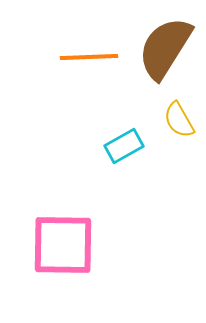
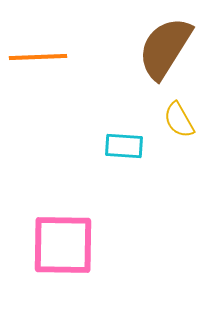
orange line: moved 51 px left
cyan rectangle: rotated 33 degrees clockwise
